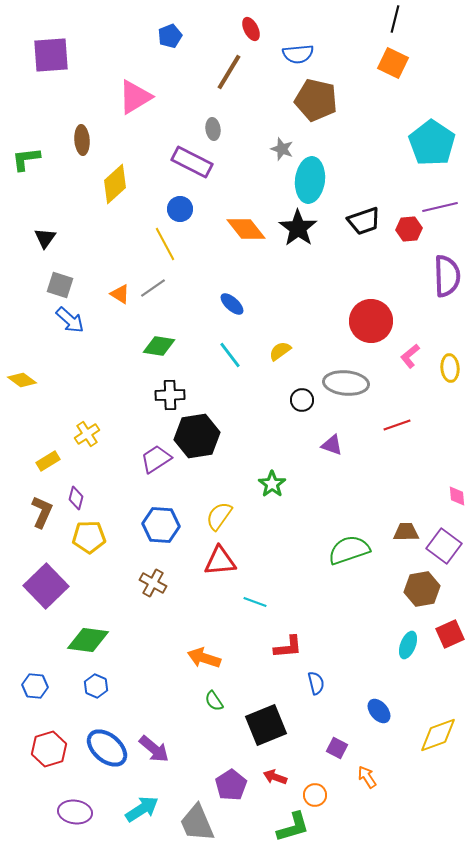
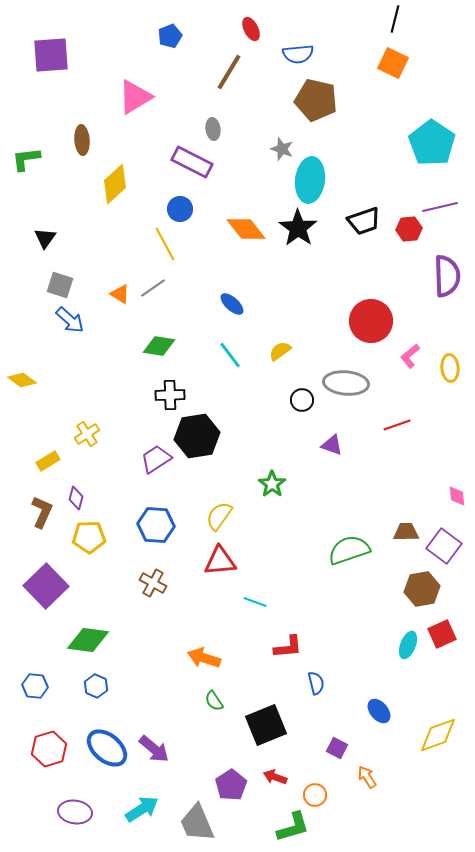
blue hexagon at (161, 525): moved 5 px left
red square at (450, 634): moved 8 px left
